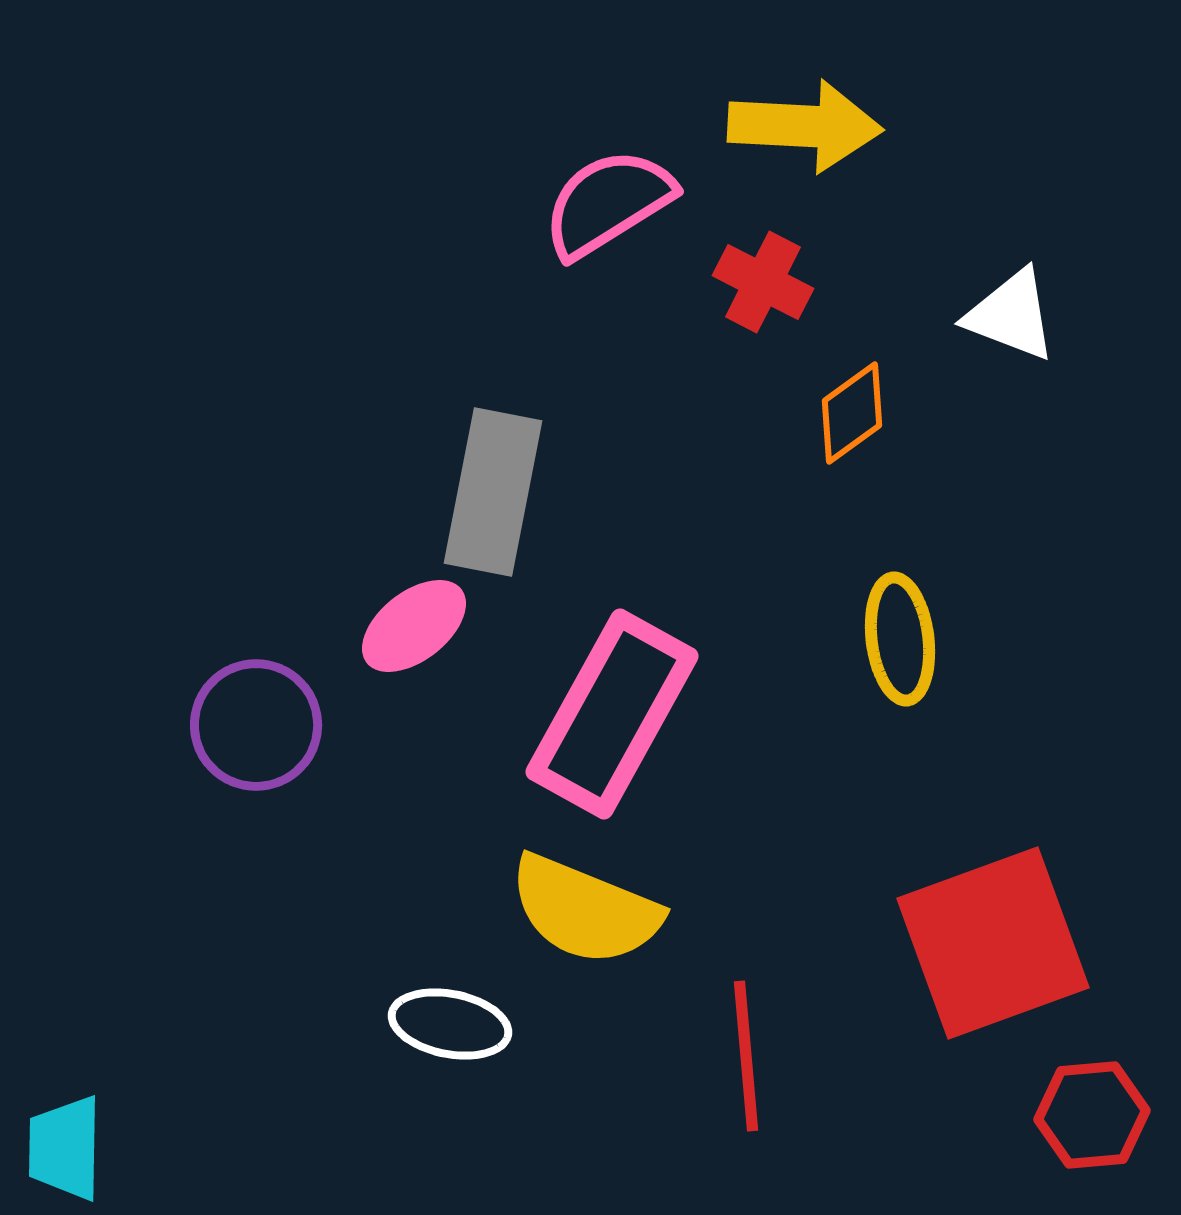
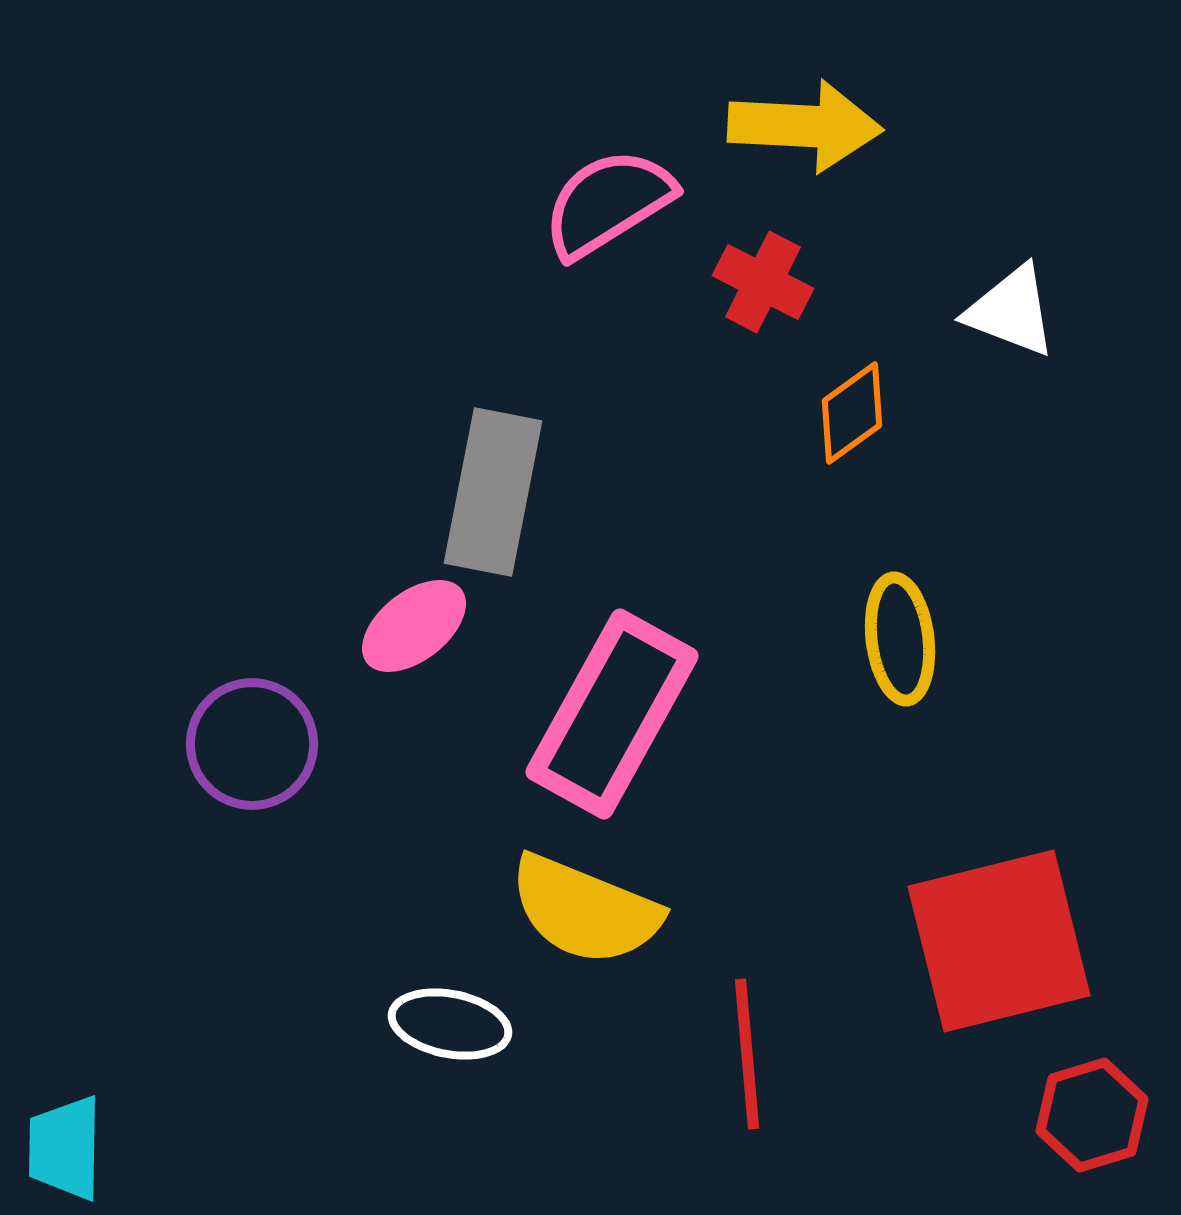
white triangle: moved 4 px up
purple circle: moved 4 px left, 19 px down
red square: moved 6 px right, 2 px up; rotated 6 degrees clockwise
red line: moved 1 px right, 2 px up
red hexagon: rotated 12 degrees counterclockwise
